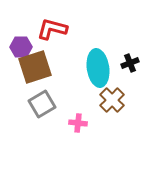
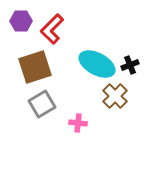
red L-shape: rotated 60 degrees counterclockwise
purple hexagon: moved 26 px up
black cross: moved 2 px down
cyan ellipse: moved 1 px left, 4 px up; rotated 54 degrees counterclockwise
brown cross: moved 3 px right, 4 px up
